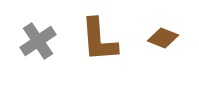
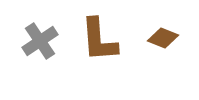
gray cross: moved 2 px right
